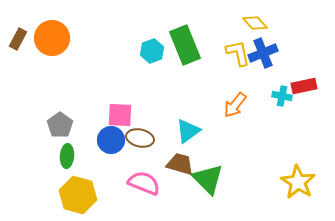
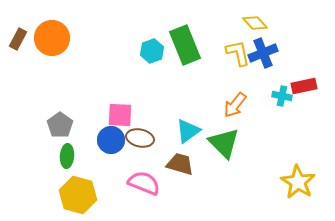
green triangle: moved 16 px right, 36 px up
